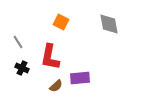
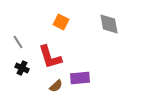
red L-shape: rotated 28 degrees counterclockwise
